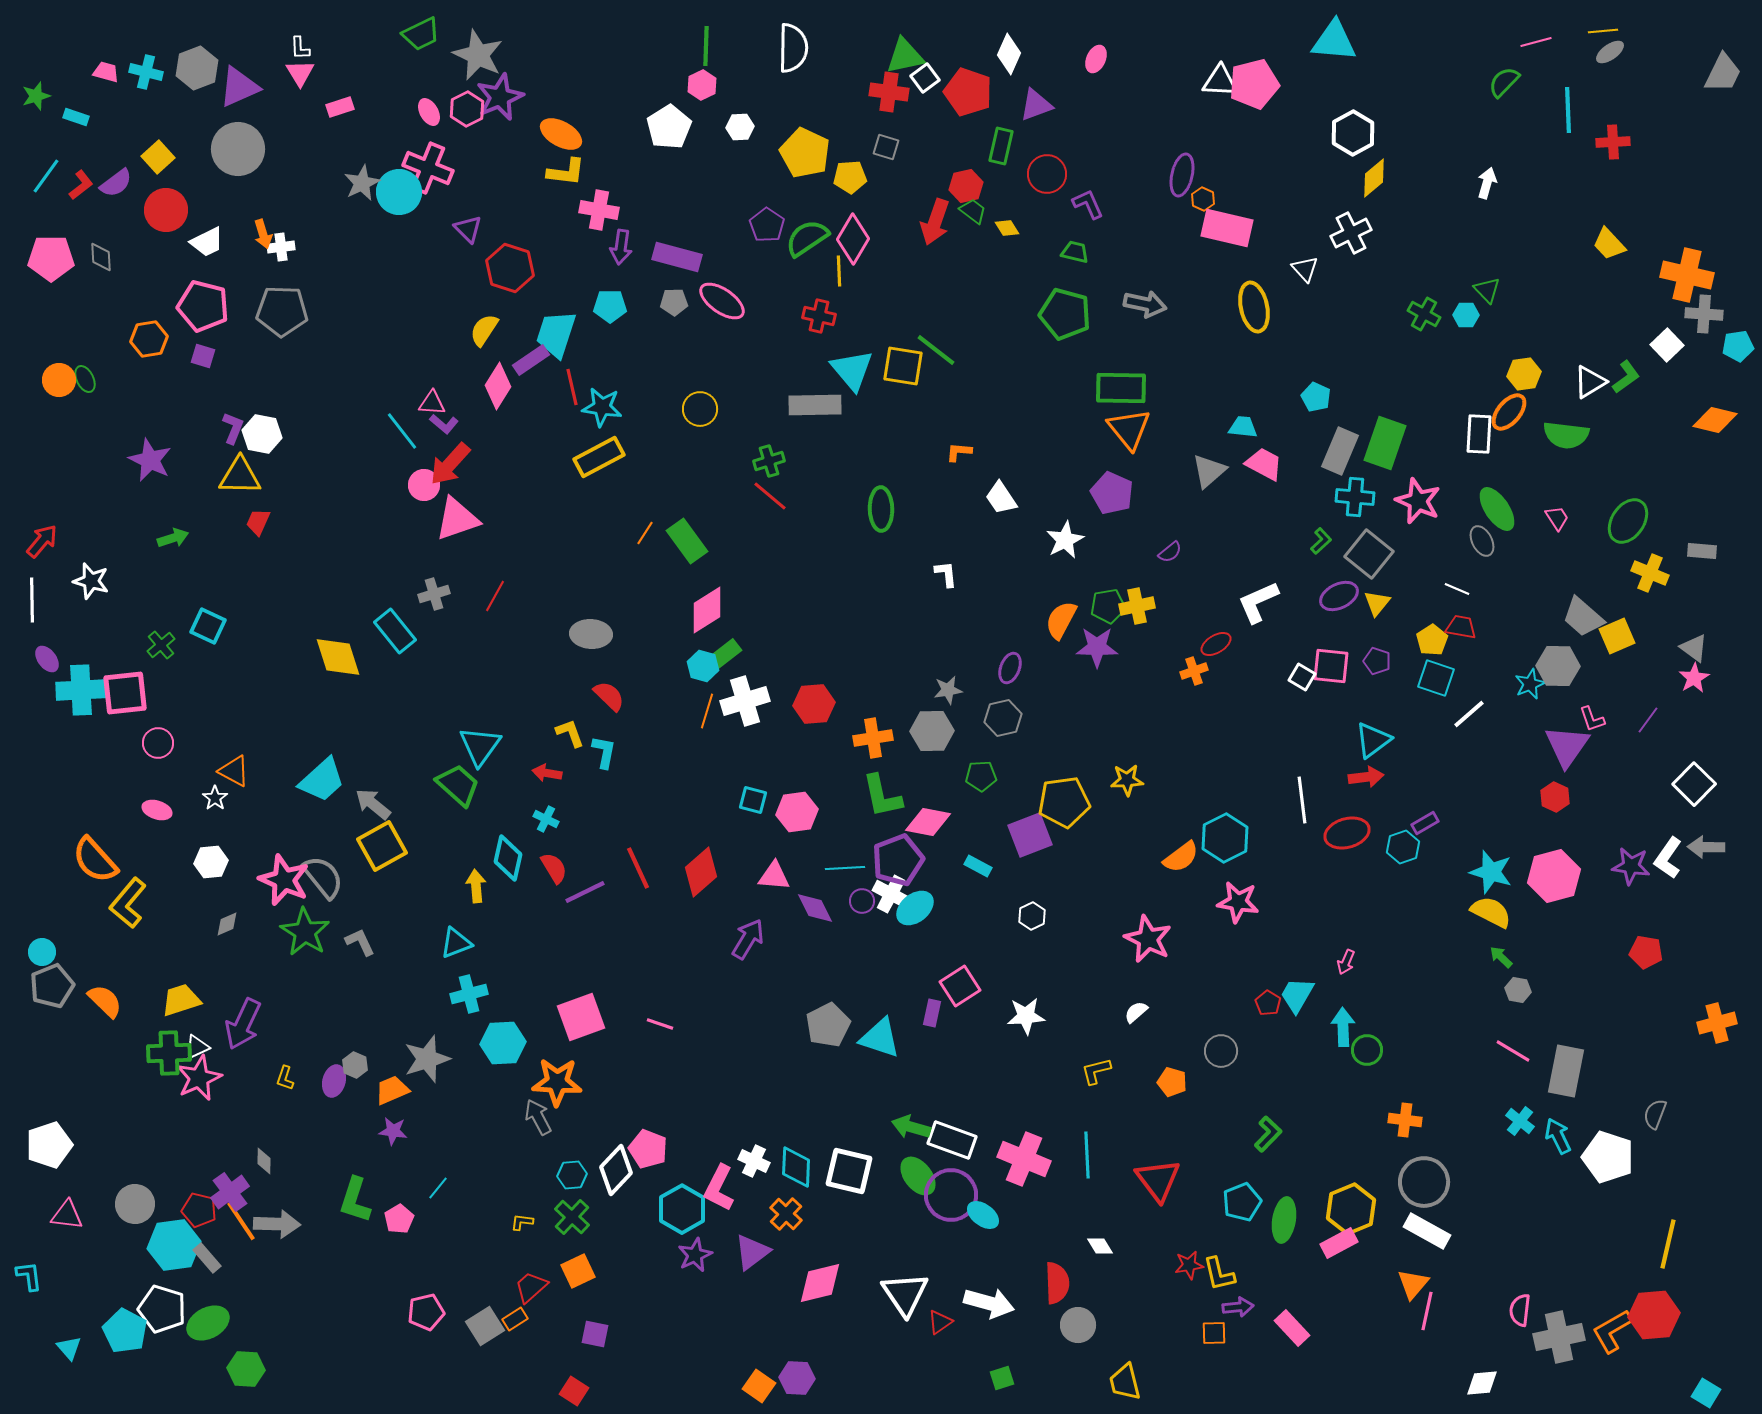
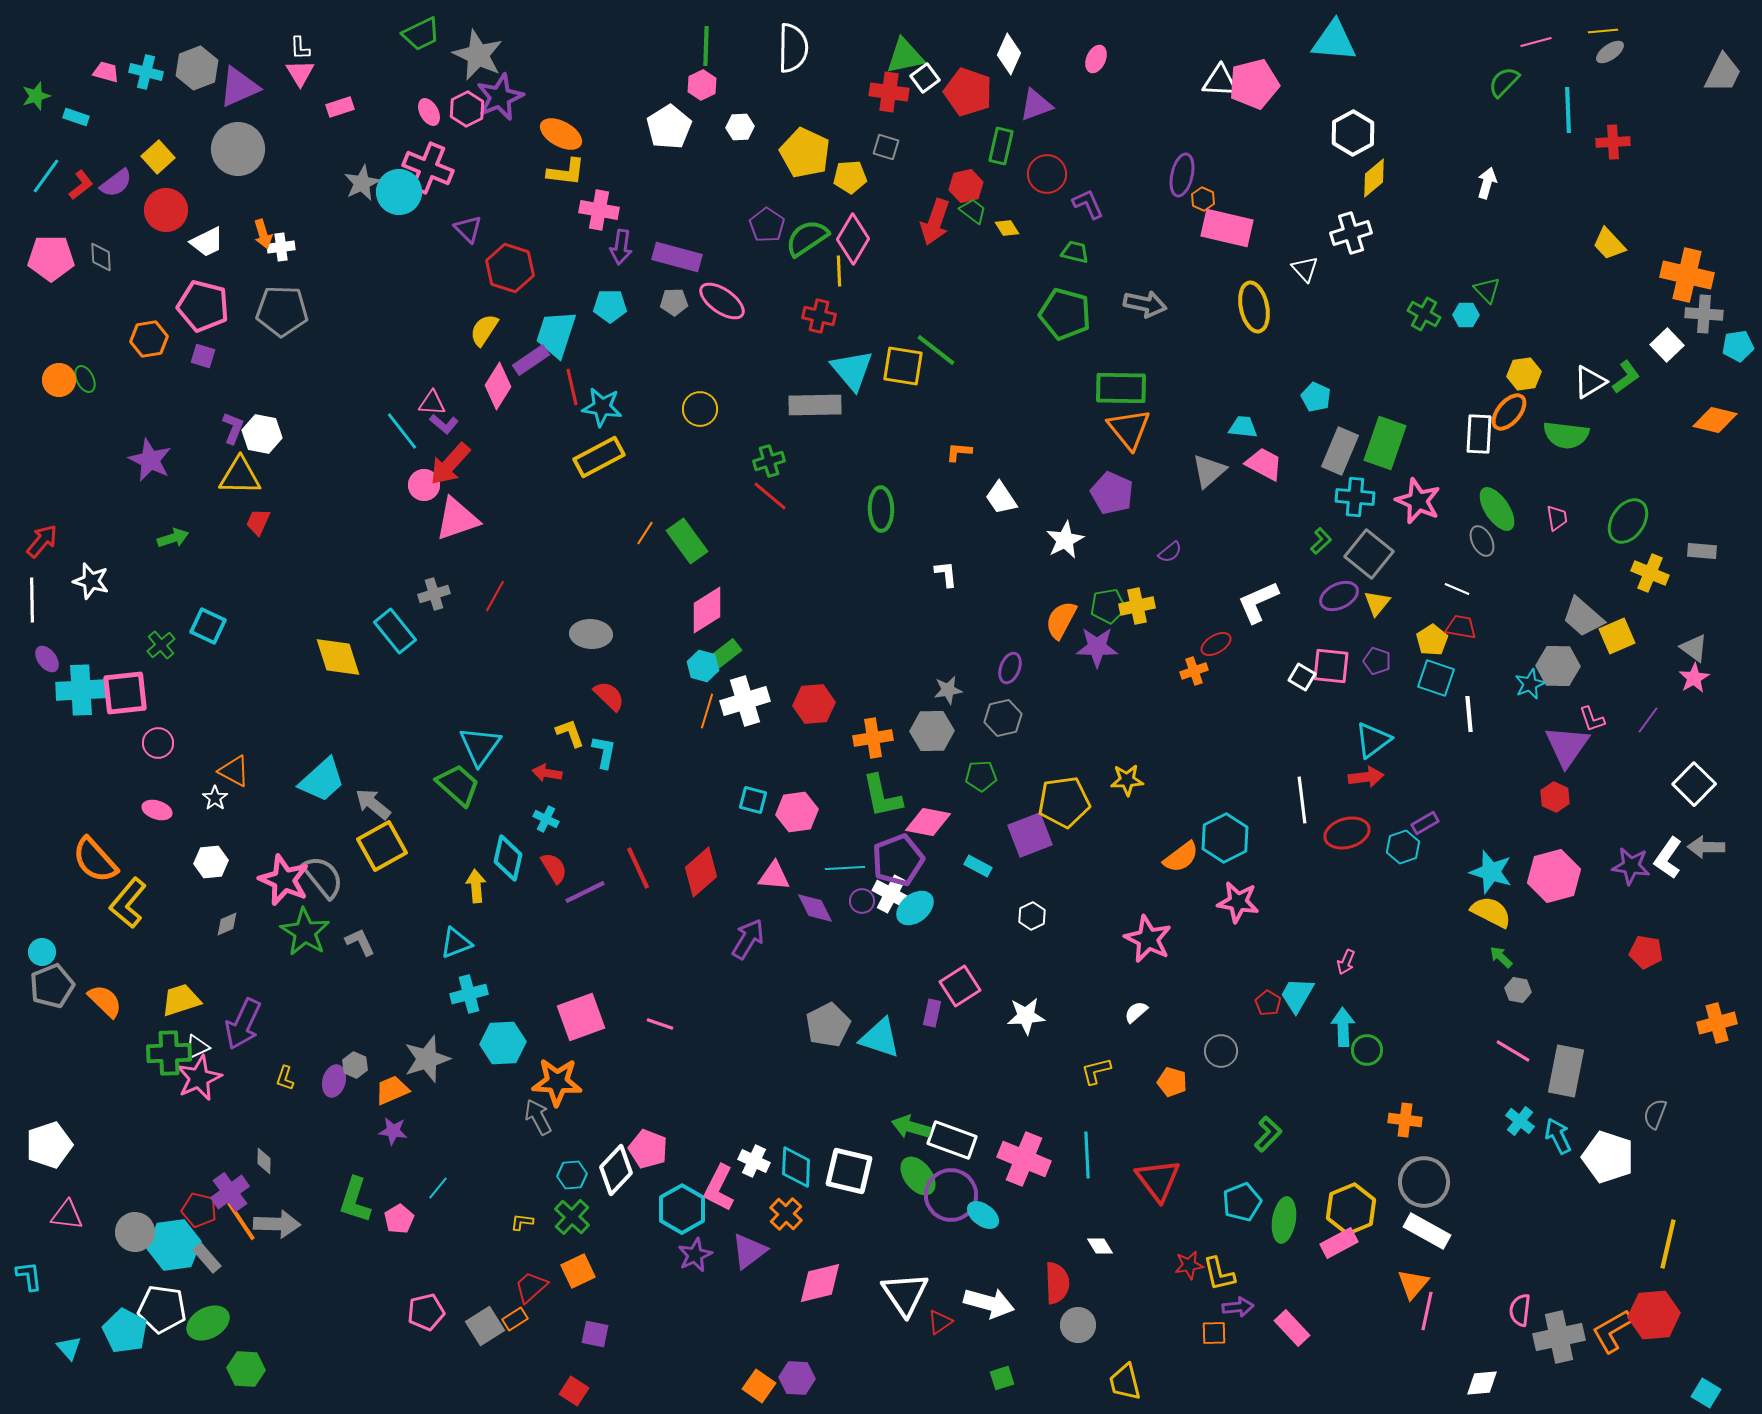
white cross at (1351, 233): rotated 9 degrees clockwise
pink trapezoid at (1557, 518): rotated 24 degrees clockwise
white line at (1469, 714): rotated 54 degrees counterclockwise
gray circle at (135, 1204): moved 28 px down
purple triangle at (752, 1252): moved 3 px left, 1 px up
white pentagon at (162, 1309): rotated 9 degrees counterclockwise
